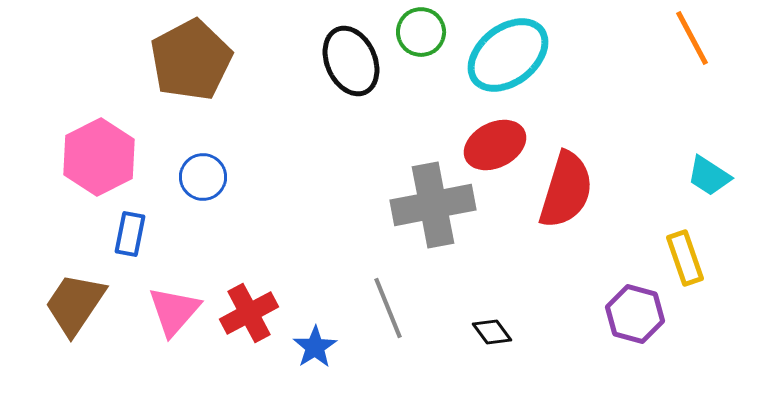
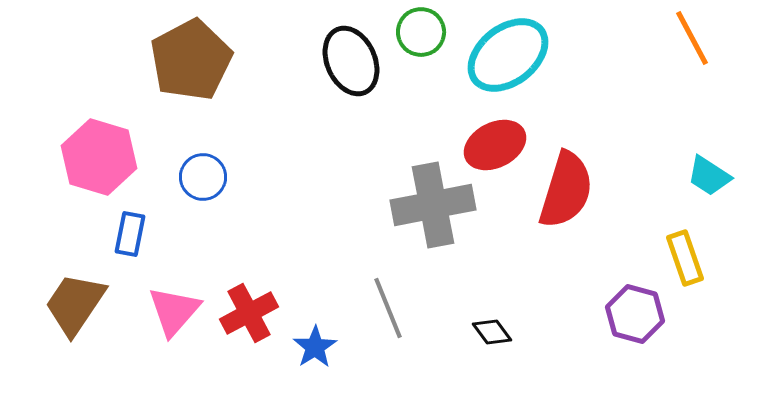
pink hexagon: rotated 16 degrees counterclockwise
